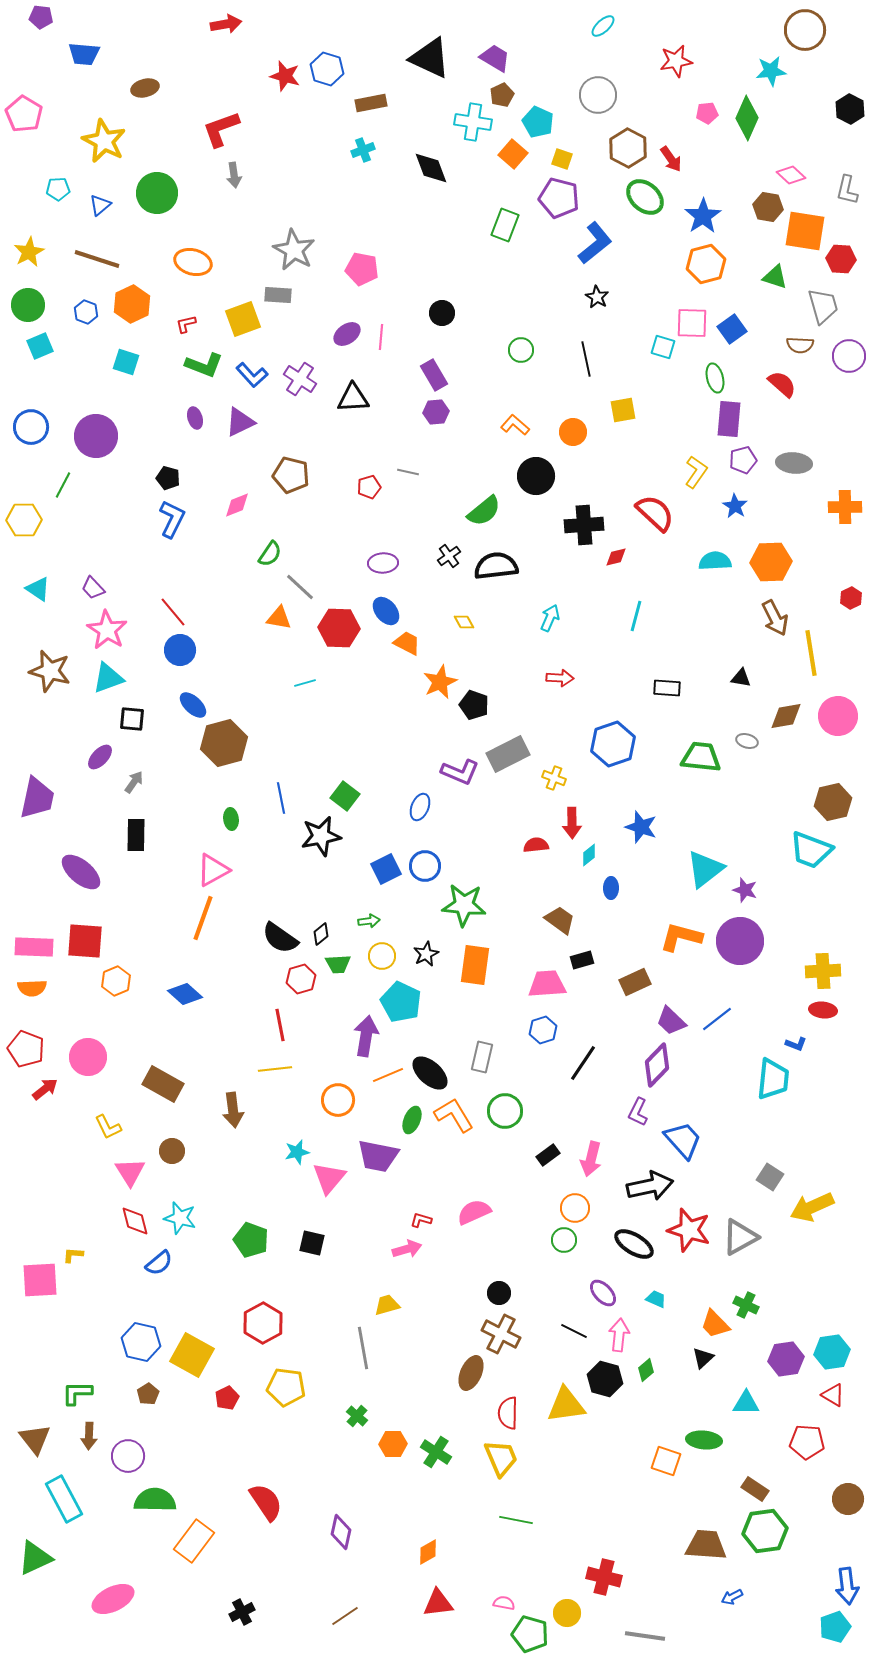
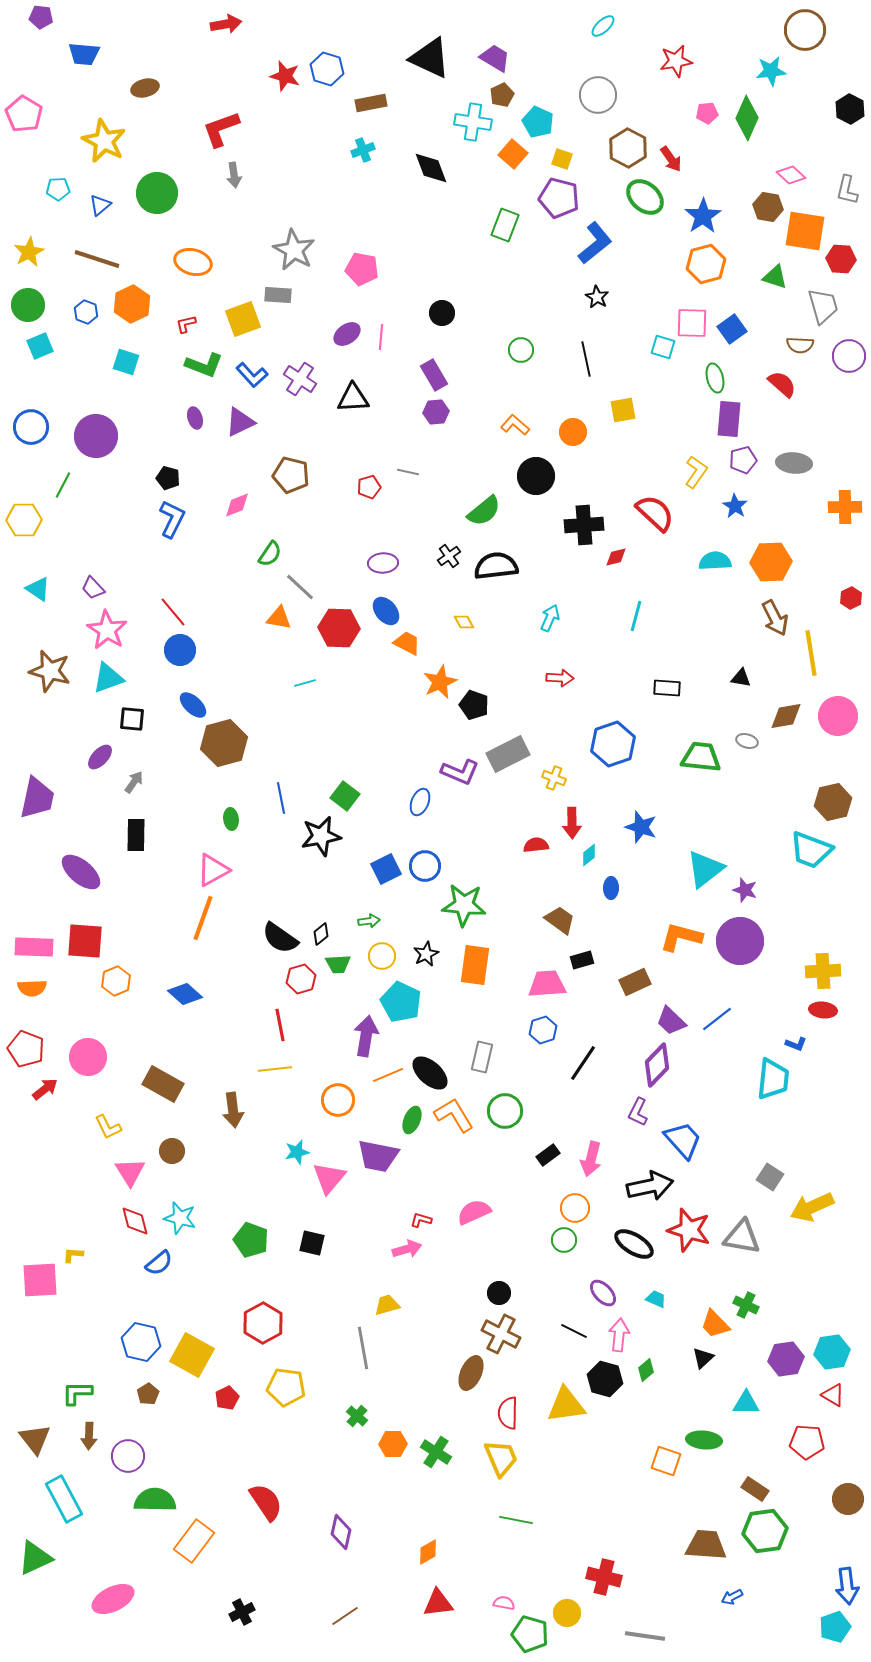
blue ellipse at (420, 807): moved 5 px up
gray triangle at (740, 1237): moved 2 px right; rotated 39 degrees clockwise
